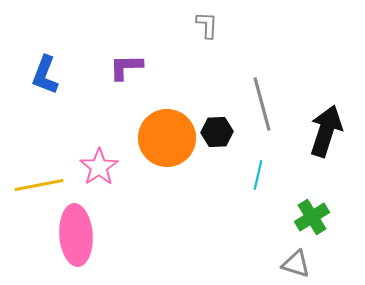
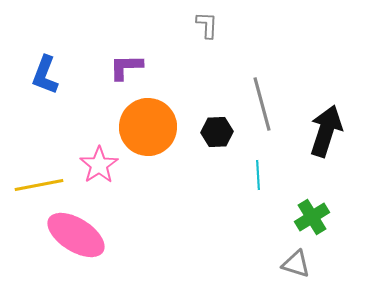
orange circle: moved 19 px left, 11 px up
pink star: moved 2 px up
cyan line: rotated 16 degrees counterclockwise
pink ellipse: rotated 54 degrees counterclockwise
